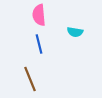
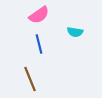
pink semicircle: rotated 120 degrees counterclockwise
